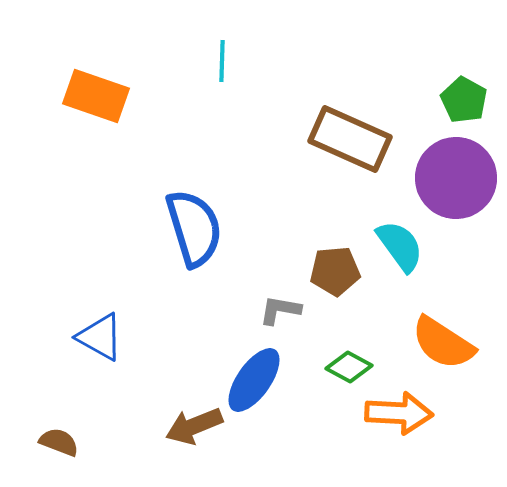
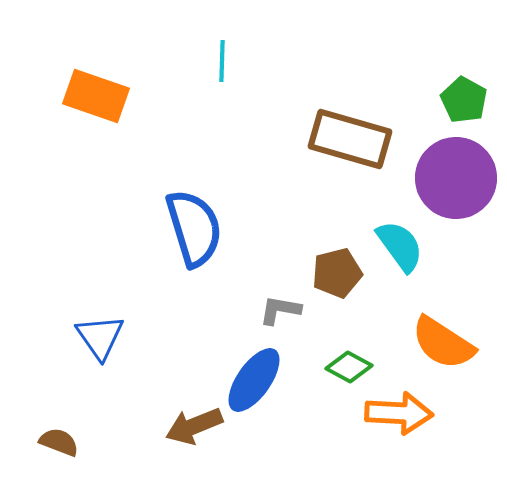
brown rectangle: rotated 8 degrees counterclockwise
brown pentagon: moved 2 px right, 2 px down; rotated 9 degrees counterclockwise
blue triangle: rotated 26 degrees clockwise
